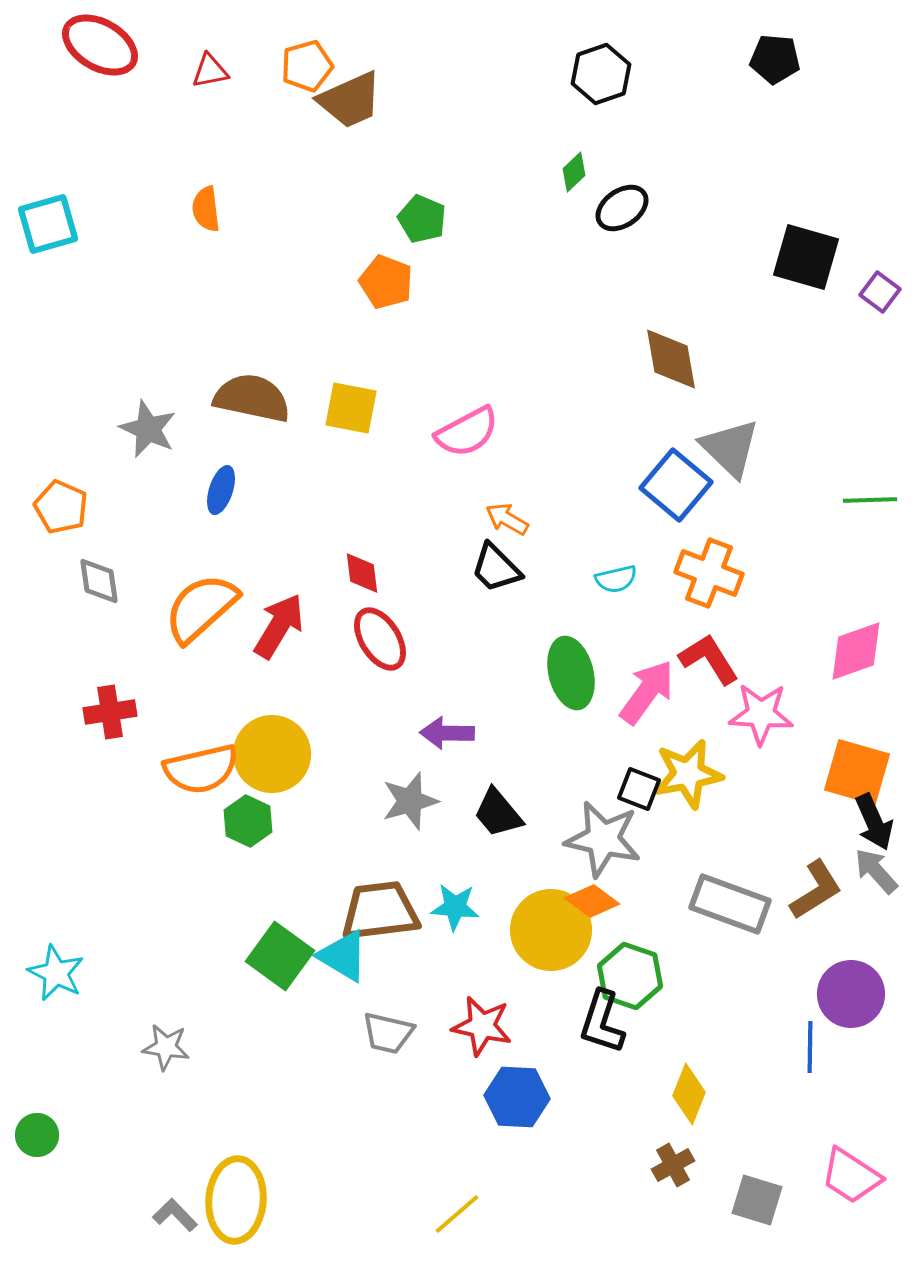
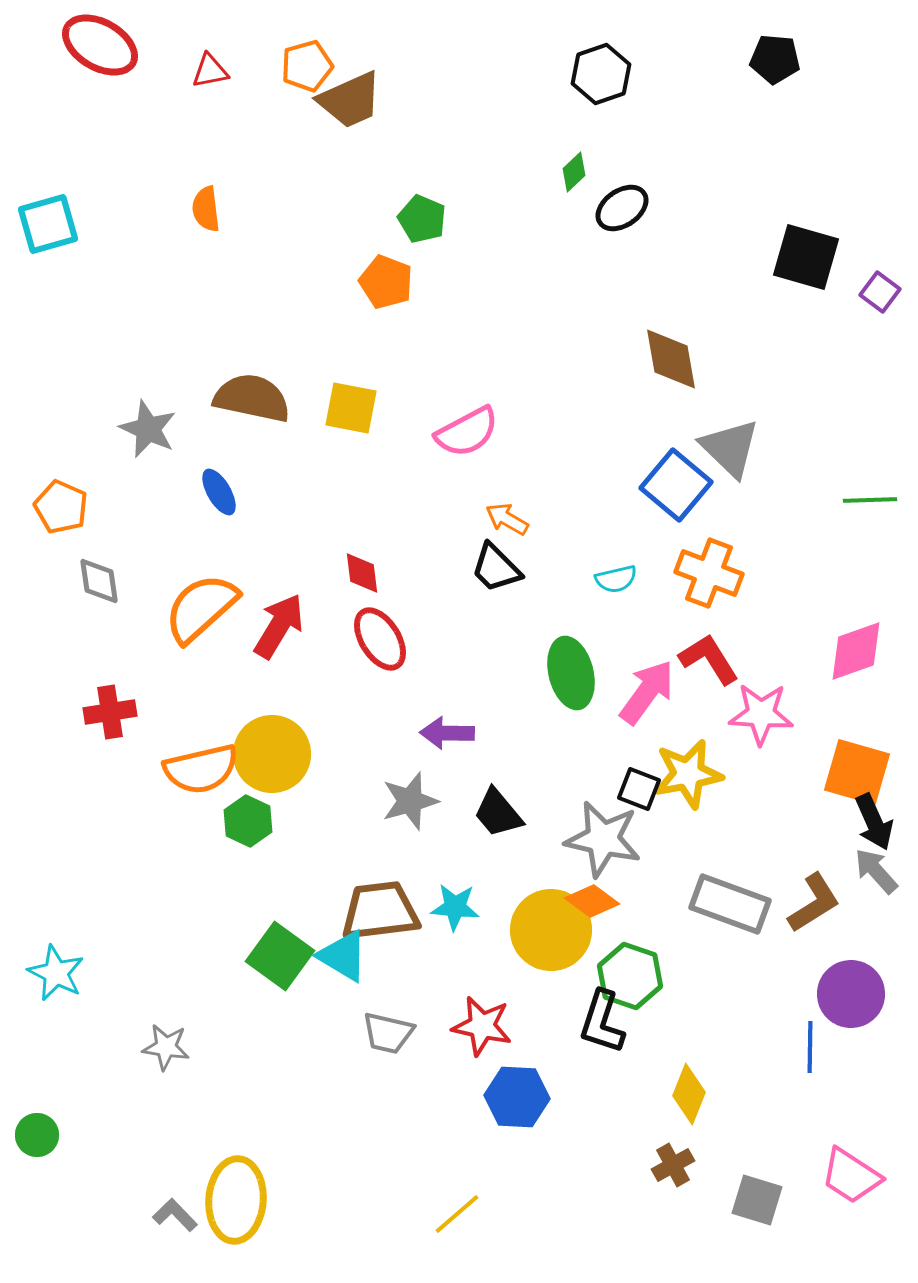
blue ellipse at (221, 490): moved 2 px left, 2 px down; rotated 48 degrees counterclockwise
brown L-shape at (816, 890): moved 2 px left, 13 px down
